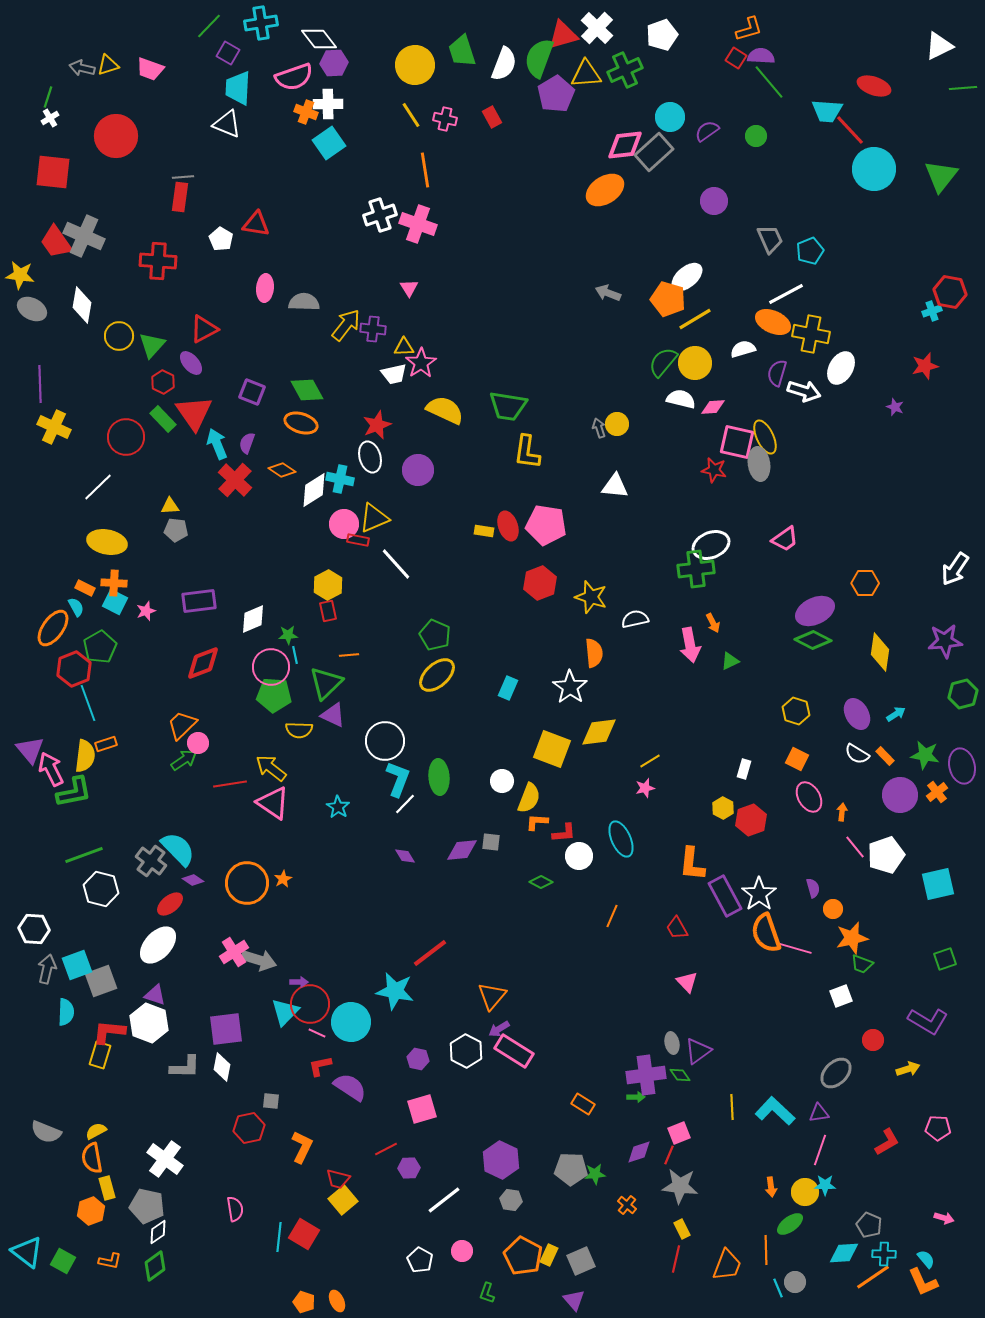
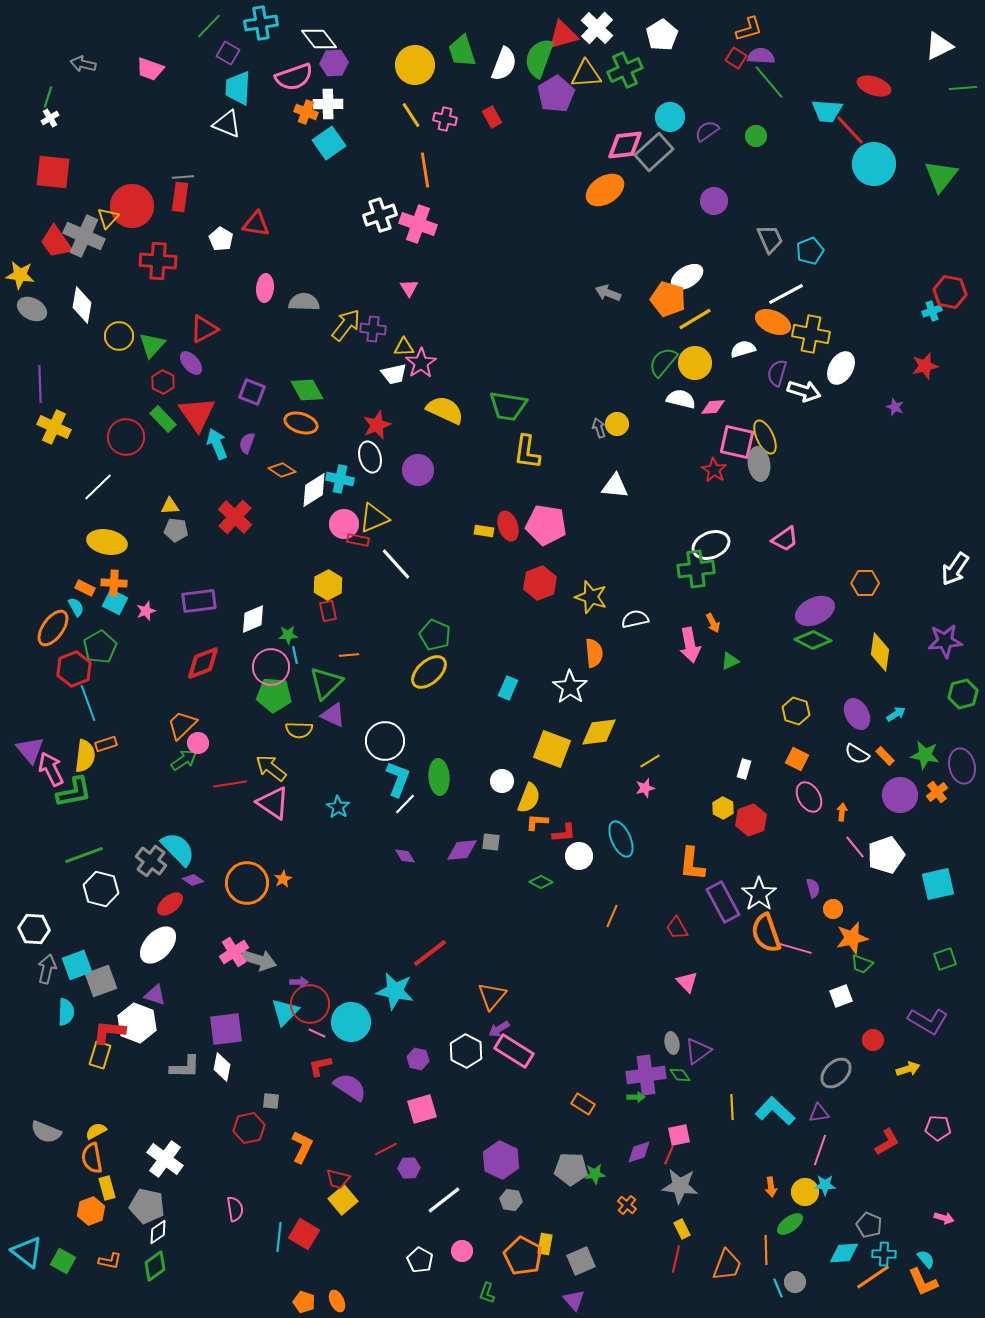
white pentagon at (662, 35): rotated 12 degrees counterclockwise
yellow triangle at (108, 65): moved 153 px down; rotated 30 degrees counterclockwise
gray arrow at (82, 68): moved 1 px right, 4 px up
red circle at (116, 136): moved 16 px right, 70 px down
cyan circle at (874, 169): moved 5 px up
white ellipse at (687, 277): rotated 8 degrees clockwise
red triangle at (194, 413): moved 3 px right, 1 px down
red star at (714, 470): rotated 20 degrees clockwise
red cross at (235, 480): moved 37 px down
yellow ellipse at (437, 675): moved 8 px left, 3 px up
purple rectangle at (725, 896): moved 2 px left, 6 px down
white hexagon at (149, 1023): moved 12 px left
pink square at (679, 1133): moved 2 px down; rotated 10 degrees clockwise
yellow rectangle at (549, 1255): moved 4 px left, 11 px up; rotated 15 degrees counterclockwise
